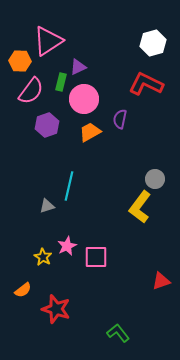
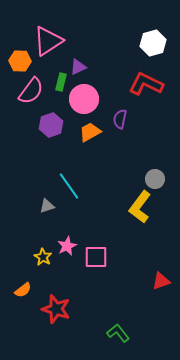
purple hexagon: moved 4 px right
cyan line: rotated 48 degrees counterclockwise
